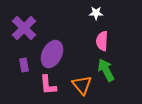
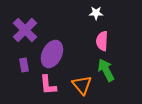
purple cross: moved 1 px right, 2 px down
